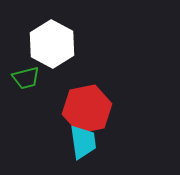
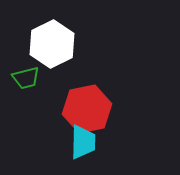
white hexagon: rotated 6 degrees clockwise
cyan trapezoid: rotated 9 degrees clockwise
